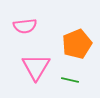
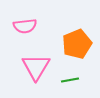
green line: rotated 24 degrees counterclockwise
